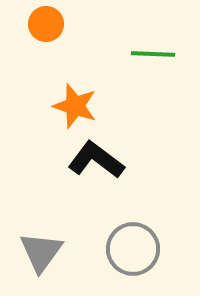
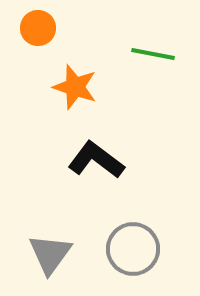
orange circle: moved 8 px left, 4 px down
green line: rotated 9 degrees clockwise
orange star: moved 19 px up
gray triangle: moved 9 px right, 2 px down
